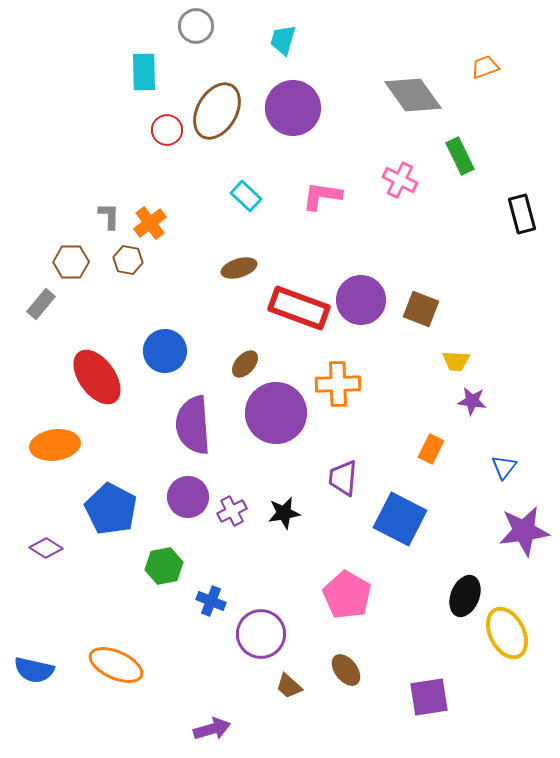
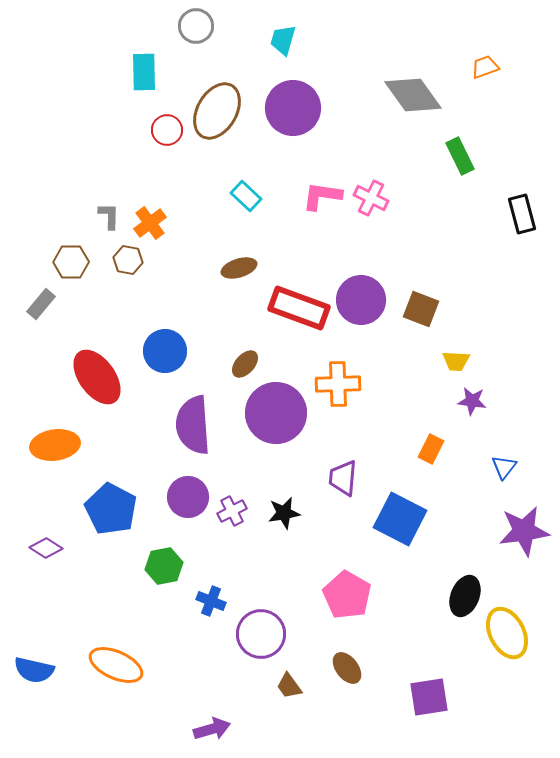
pink cross at (400, 180): moved 29 px left, 18 px down
brown ellipse at (346, 670): moved 1 px right, 2 px up
brown trapezoid at (289, 686): rotated 12 degrees clockwise
